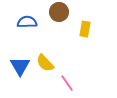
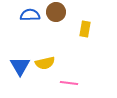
brown circle: moved 3 px left
blue semicircle: moved 3 px right, 7 px up
yellow semicircle: rotated 60 degrees counterclockwise
pink line: moved 2 px right; rotated 48 degrees counterclockwise
